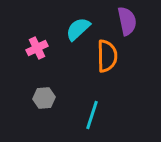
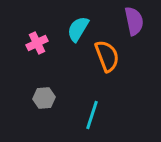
purple semicircle: moved 7 px right
cyan semicircle: rotated 16 degrees counterclockwise
pink cross: moved 5 px up
orange semicircle: rotated 20 degrees counterclockwise
